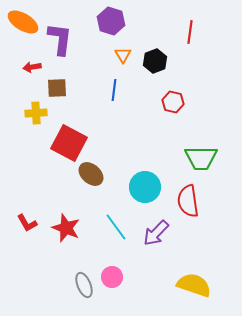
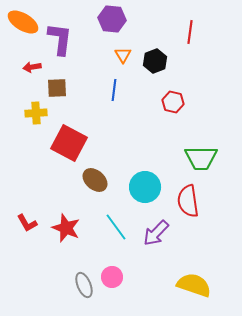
purple hexagon: moved 1 px right, 2 px up; rotated 12 degrees counterclockwise
brown ellipse: moved 4 px right, 6 px down
